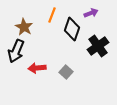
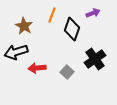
purple arrow: moved 2 px right
brown star: moved 1 px up
black cross: moved 3 px left, 13 px down
black arrow: moved 1 px down; rotated 50 degrees clockwise
gray square: moved 1 px right
